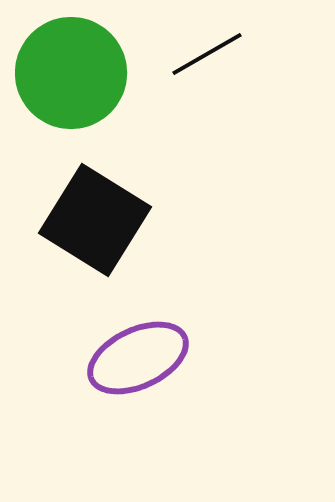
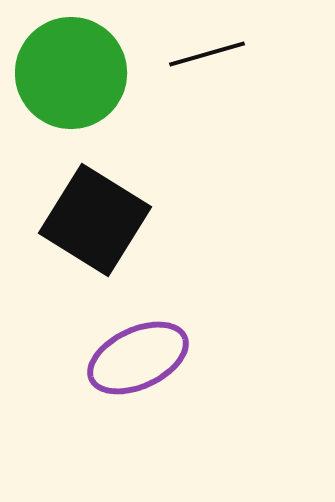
black line: rotated 14 degrees clockwise
